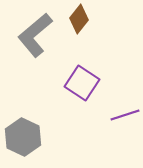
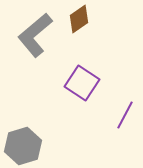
brown diamond: rotated 16 degrees clockwise
purple line: rotated 44 degrees counterclockwise
gray hexagon: moved 9 px down; rotated 18 degrees clockwise
